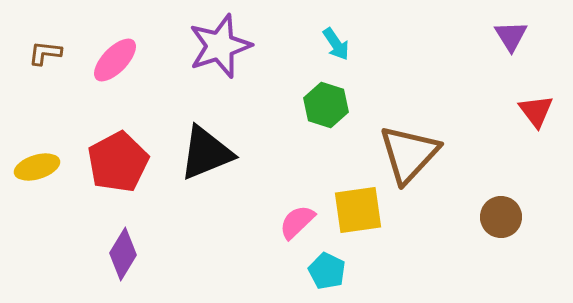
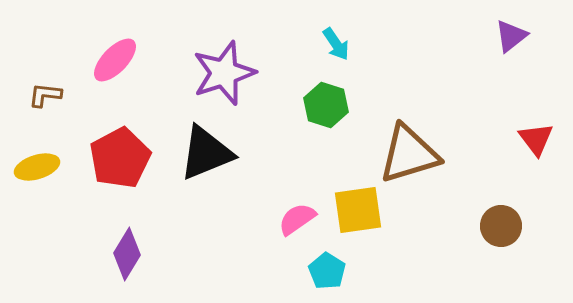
purple triangle: rotated 24 degrees clockwise
purple star: moved 4 px right, 27 px down
brown L-shape: moved 42 px down
red triangle: moved 28 px down
brown triangle: rotated 30 degrees clockwise
red pentagon: moved 2 px right, 4 px up
brown circle: moved 9 px down
pink semicircle: moved 3 px up; rotated 9 degrees clockwise
purple diamond: moved 4 px right
cyan pentagon: rotated 6 degrees clockwise
